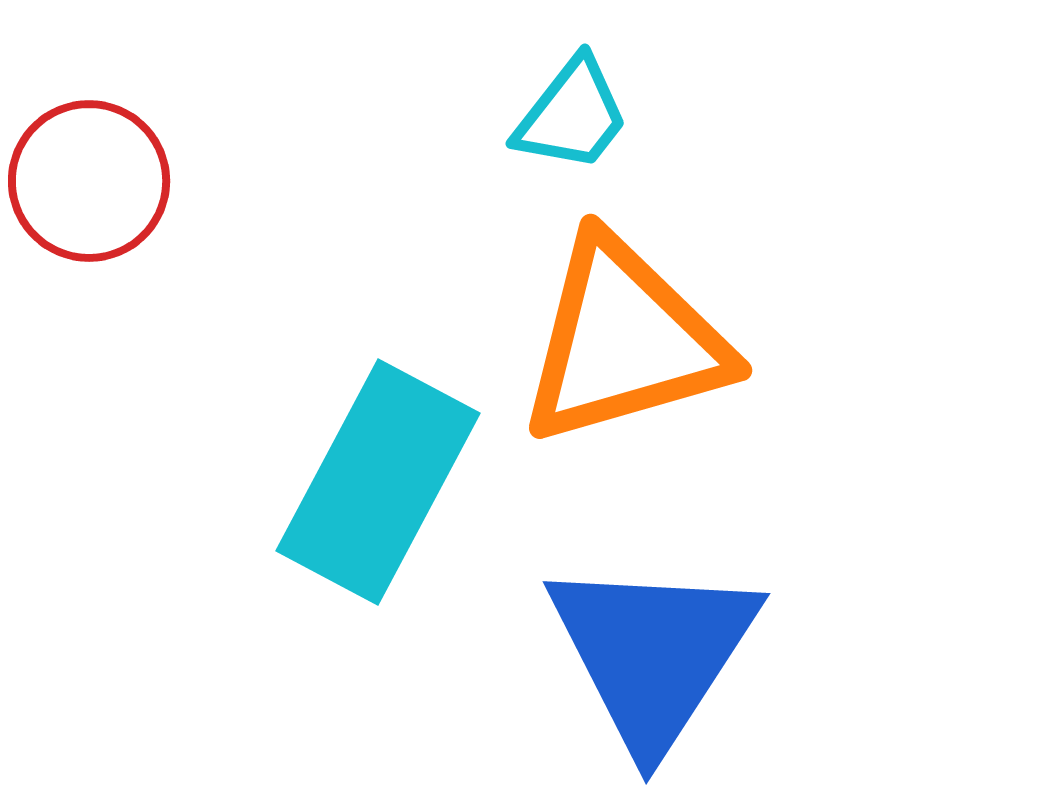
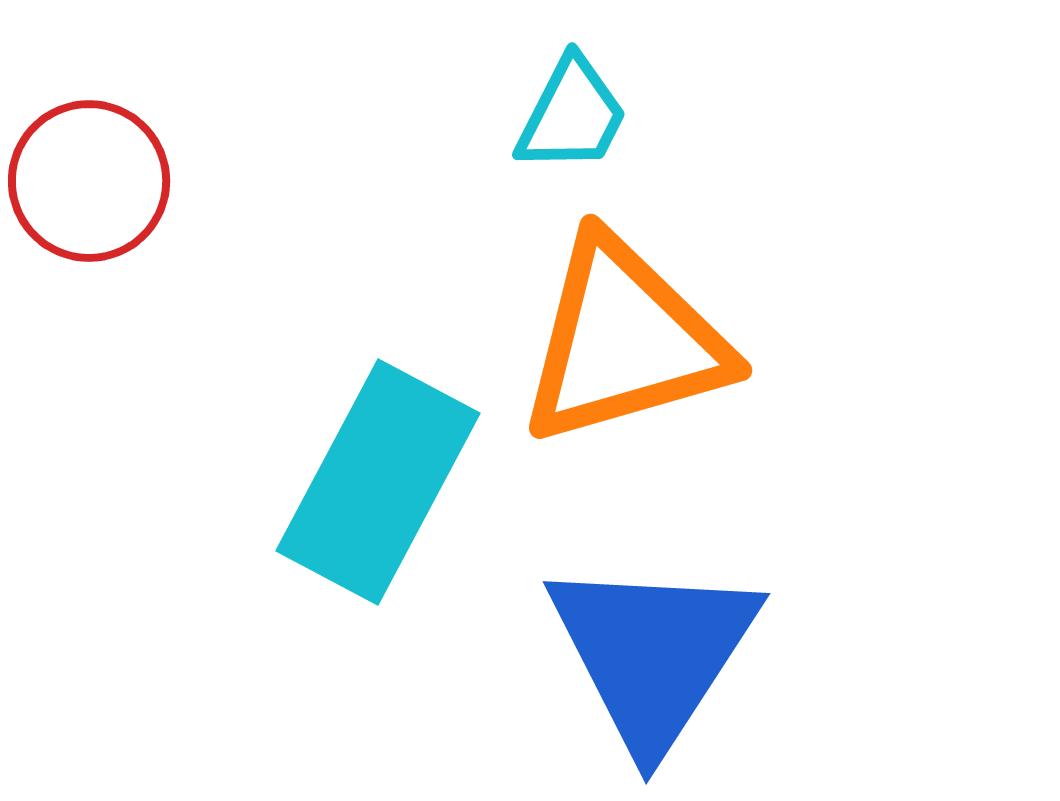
cyan trapezoid: rotated 11 degrees counterclockwise
